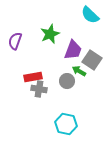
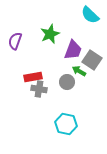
gray circle: moved 1 px down
